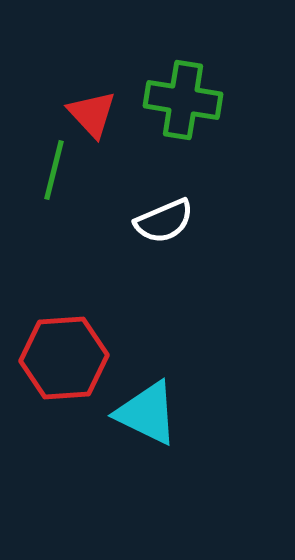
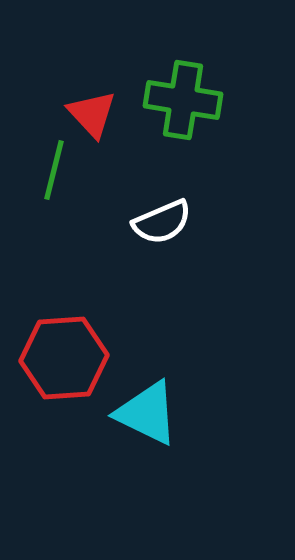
white semicircle: moved 2 px left, 1 px down
